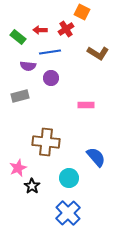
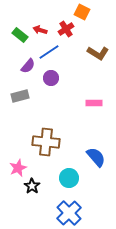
red arrow: rotated 16 degrees clockwise
green rectangle: moved 2 px right, 2 px up
blue line: moved 1 px left; rotated 25 degrees counterclockwise
purple semicircle: rotated 56 degrees counterclockwise
pink rectangle: moved 8 px right, 2 px up
blue cross: moved 1 px right
